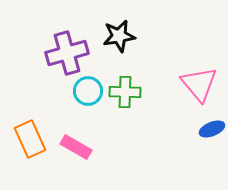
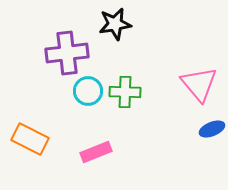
black star: moved 4 px left, 12 px up
purple cross: rotated 9 degrees clockwise
orange rectangle: rotated 39 degrees counterclockwise
pink rectangle: moved 20 px right, 5 px down; rotated 52 degrees counterclockwise
